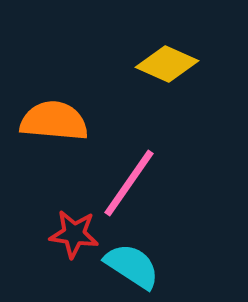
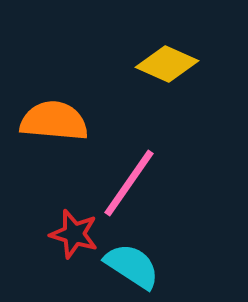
red star: rotated 9 degrees clockwise
